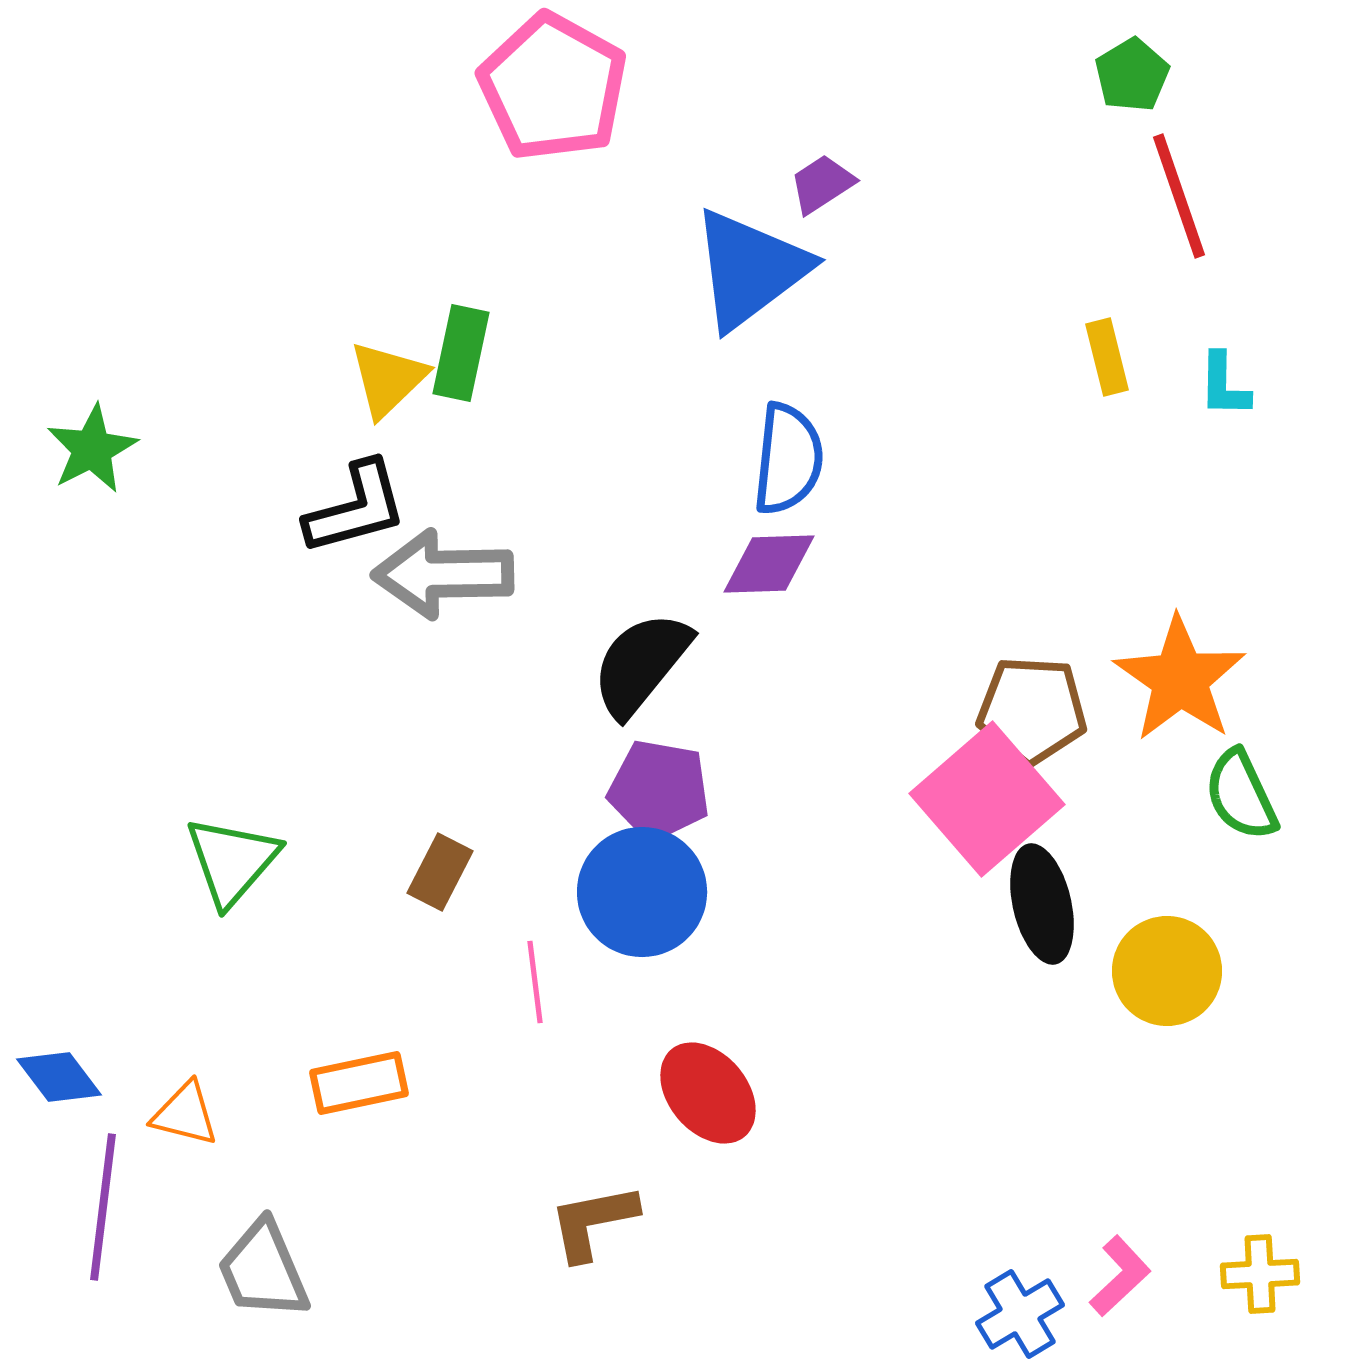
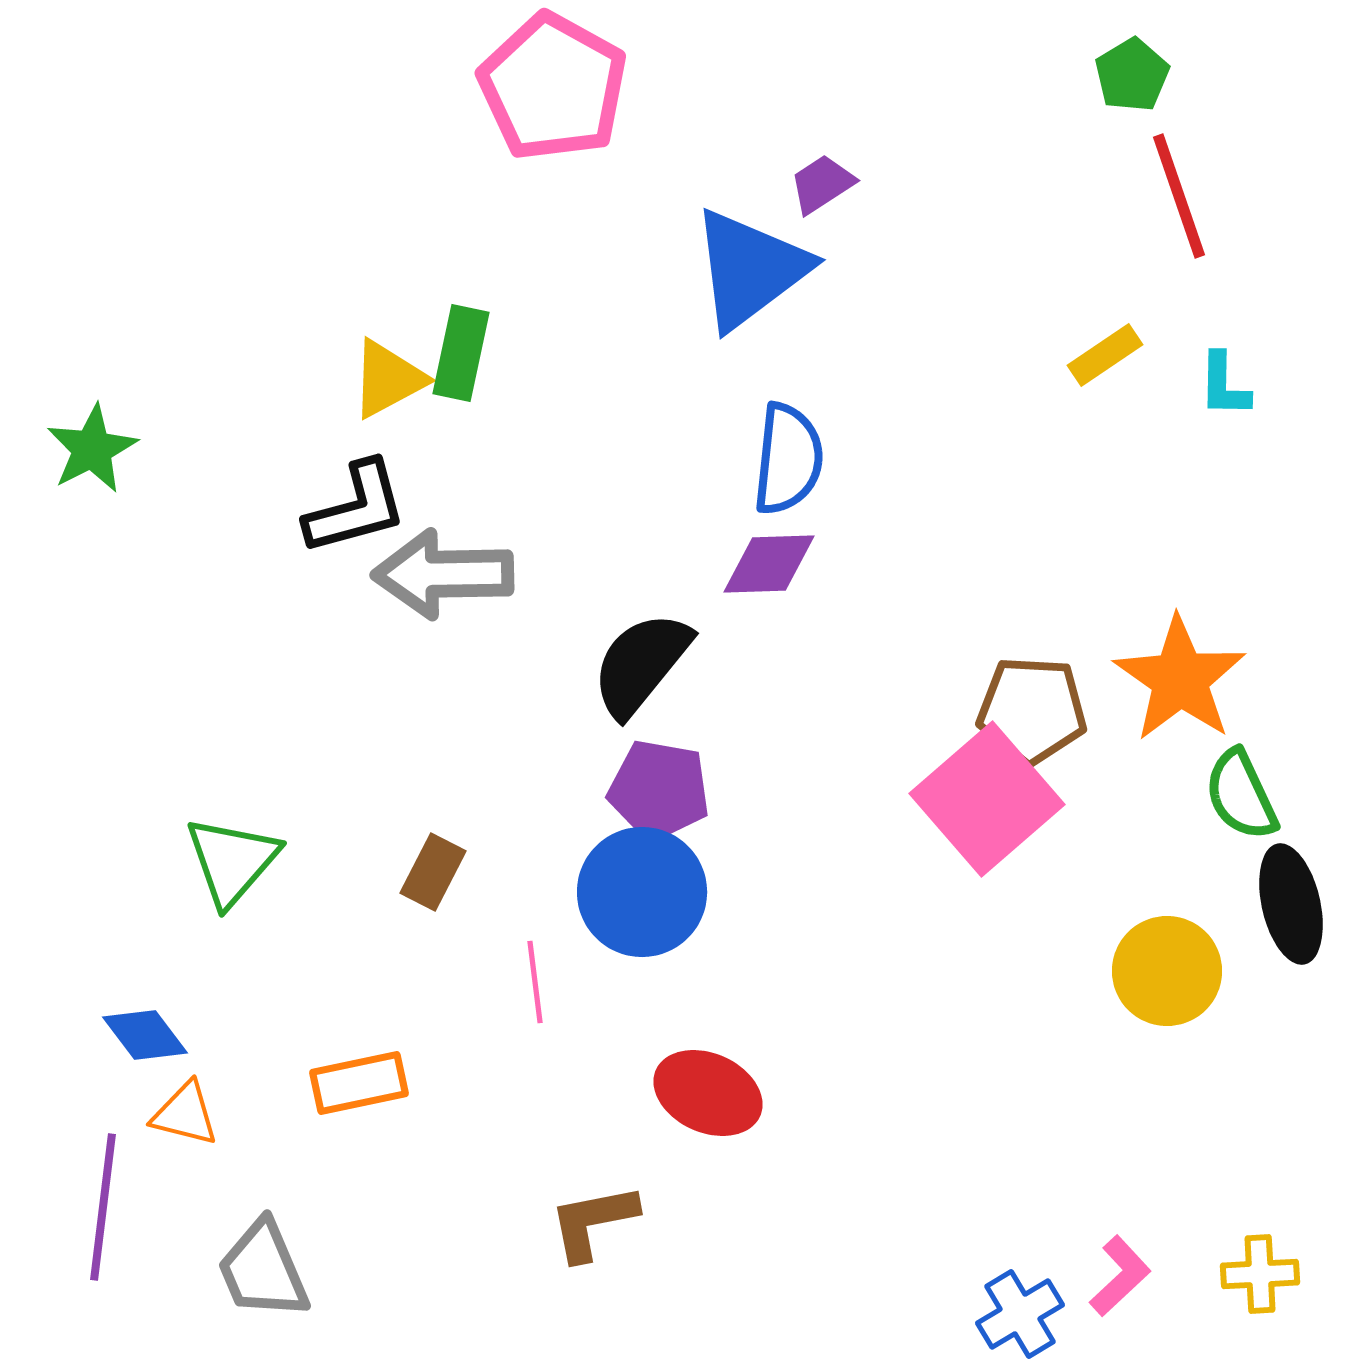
yellow rectangle: moved 2 px left, 2 px up; rotated 70 degrees clockwise
yellow triangle: rotated 16 degrees clockwise
brown rectangle: moved 7 px left
black ellipse: moved 249 px right
blue diamond: moved 86 px right, 42 px up
red ellipse: rotated 26 degrees counterclockwise
